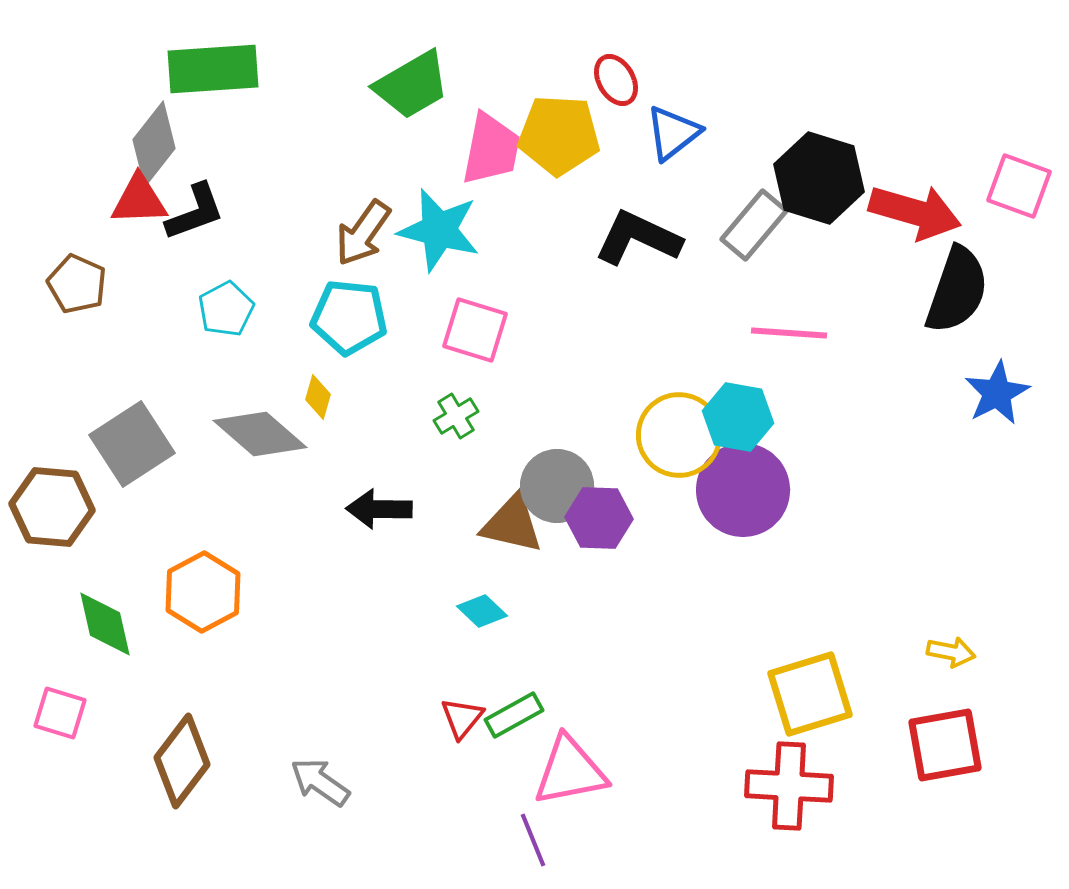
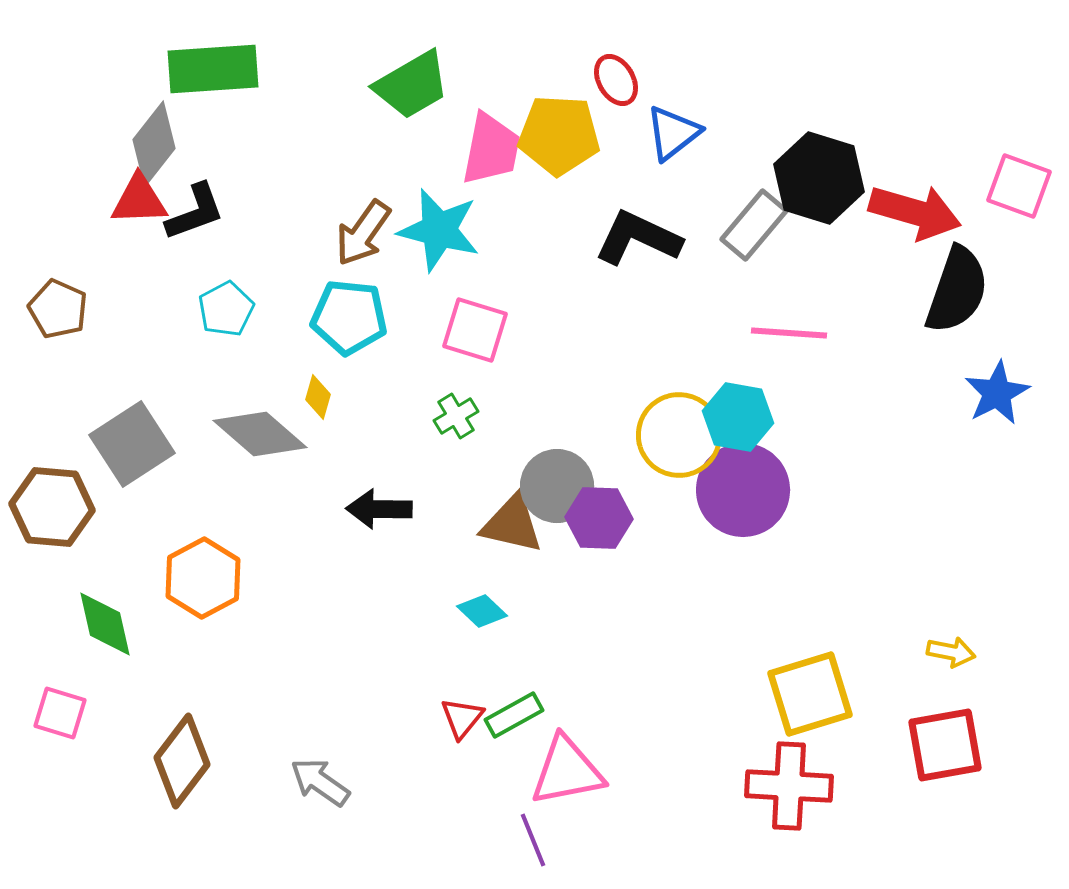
brown pentagon at (77, 284): moved 19 px left, 25 px down
orange hexagon at (203, 592): moved 14 px up
pink triangle at (570, 771): moved 3 px left
